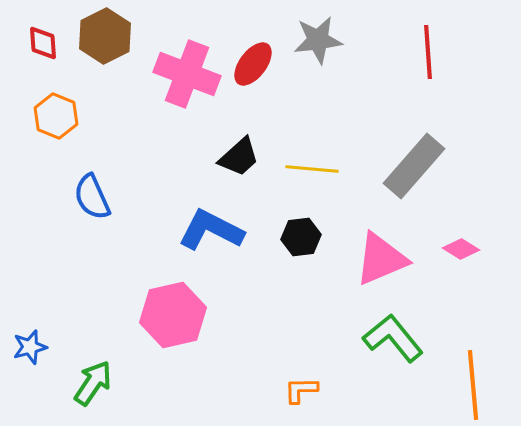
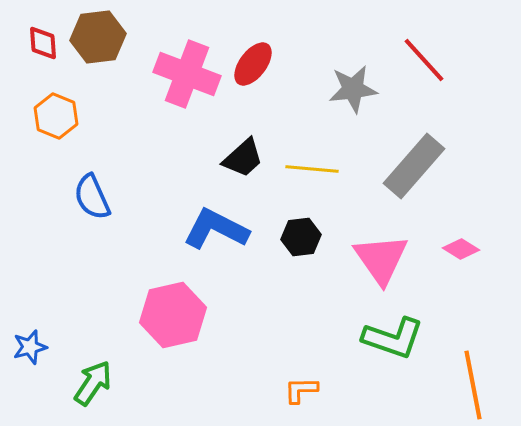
brown hexagon: moved 7 px left, 1 px down; rotated 20 degrees clockwise
gray star: moved 35 px right, 49 px down
red line: moved 4 px left, 8 px down; rotated 38 degrees counterclockwise
black trapezoid: moved 4 px right, 1 px down
blue L-shape: moved 5 px right, 1 px up
pink triangle: rotated 42 degrees counterclockwise
green L-shape: rotated 148 degrees clockwise
orange line: rotated 6 degrees counterclockwise
